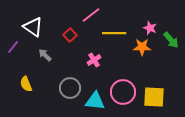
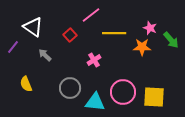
cyan triangle: moved 1 px down
